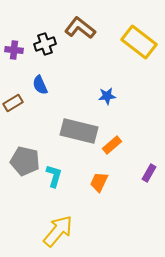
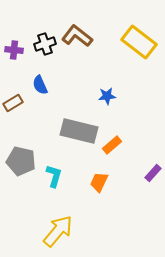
brown L-shape: moved 3 px left, 8 px down
gray pentagon: moved 4 px left
purple rectangle: moved 4 px right; rotated 12 degrees clockwise
